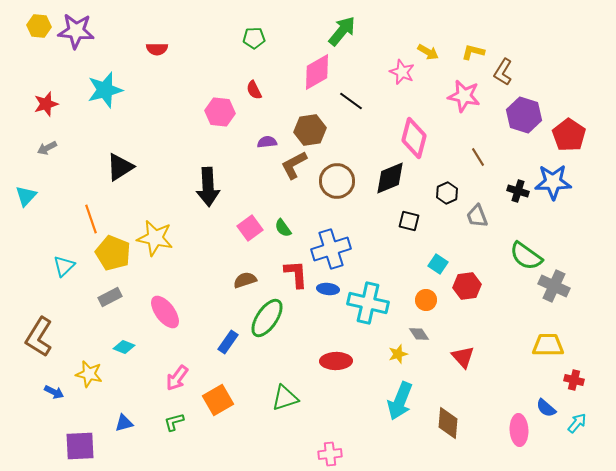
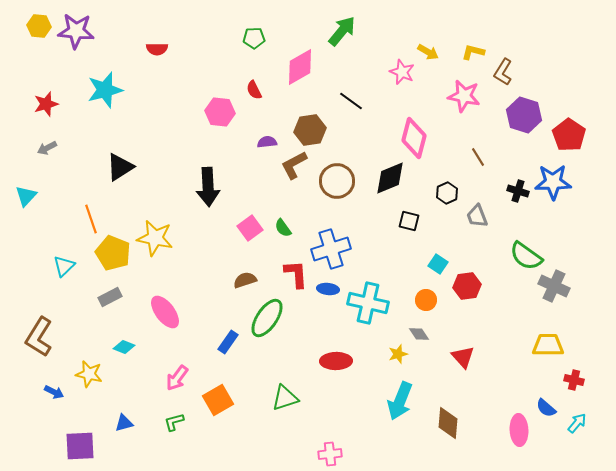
pink diamond at (317, 72): moved 17 px left, 5 px up
